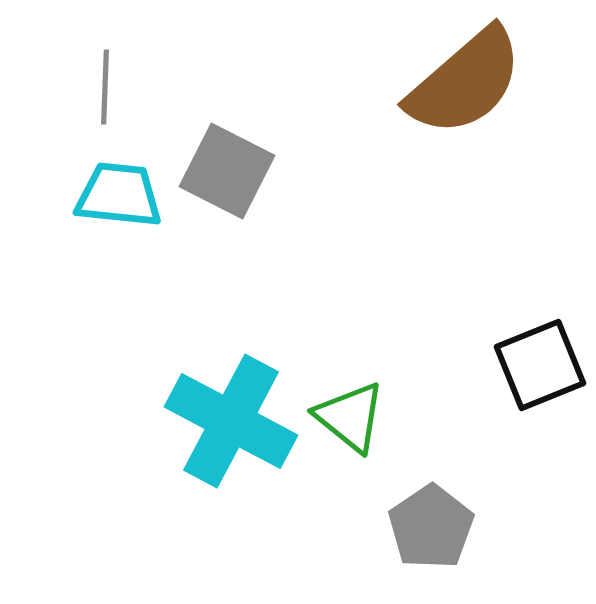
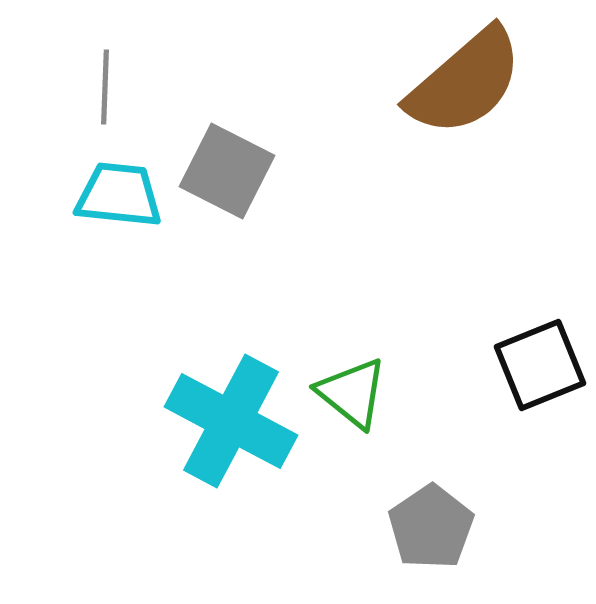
green triangle: moved 2 px right, 24 px up
